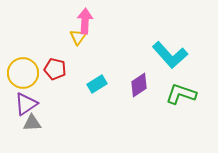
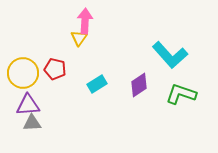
yellow triangle: moved 1 px right, 1 px down
purple triangle: moved 2 px right, 1 px down; rotated 30 degrees clockwise
